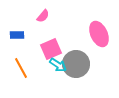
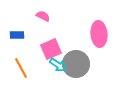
pink semicircle: rotated 104 degrees counterclockwise
pink ellipse: rotated 20 degrees clockwise
